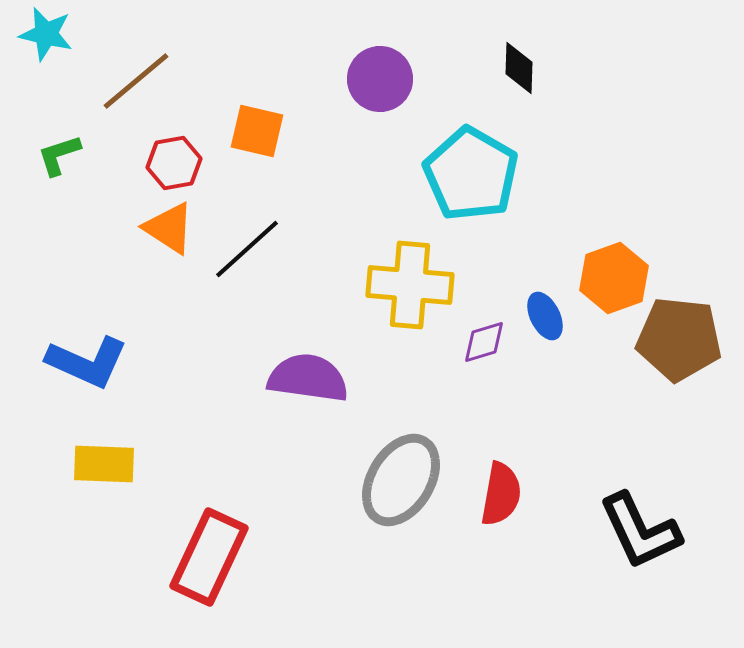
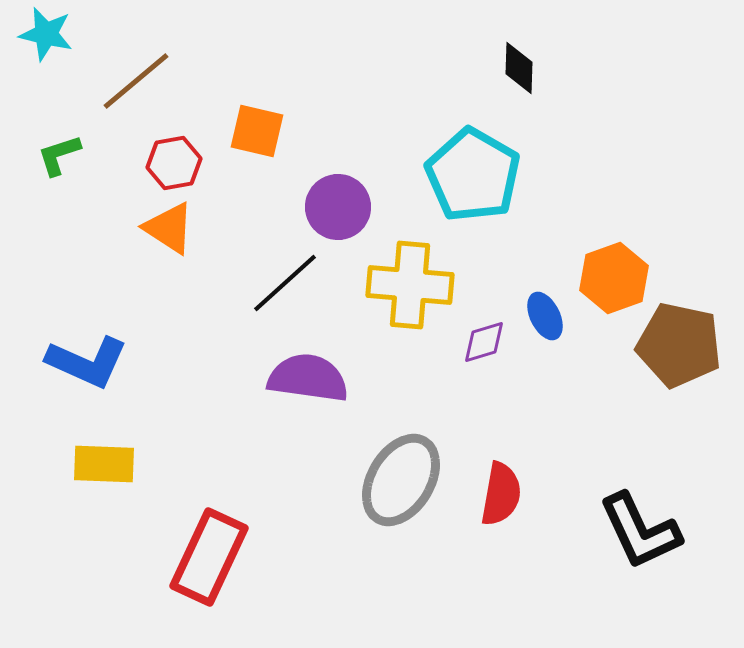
purple circle: moved 42 px left, 128 px down
cyan pentagon: moved 2 px right, 1 px down
black line: moved 38 px right, 34 px down
brown pentagon: moved 6 px down; rotated 6 degrees clockwise
